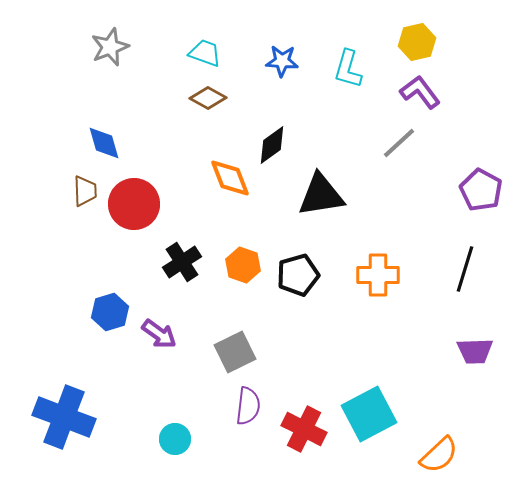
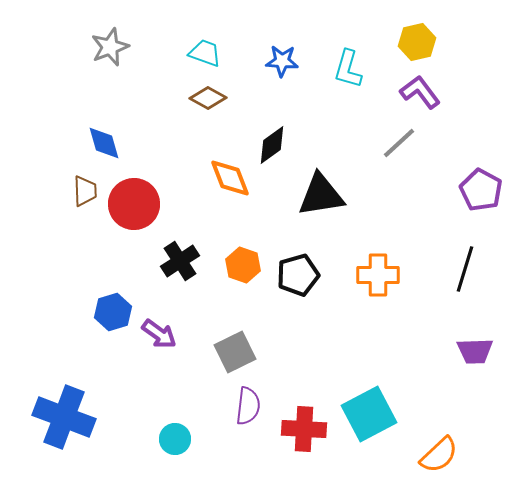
black cross: moved 2 px left, 1 px up
blue hexagon: moved 3 px right
red cross: rotated 24 degrees counterclockwise
